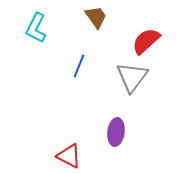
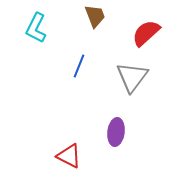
brown trapezoid: moved 1 px left, 1 px up; rotated 15 degrees clockwise
red semicircle: moved 8 px up
